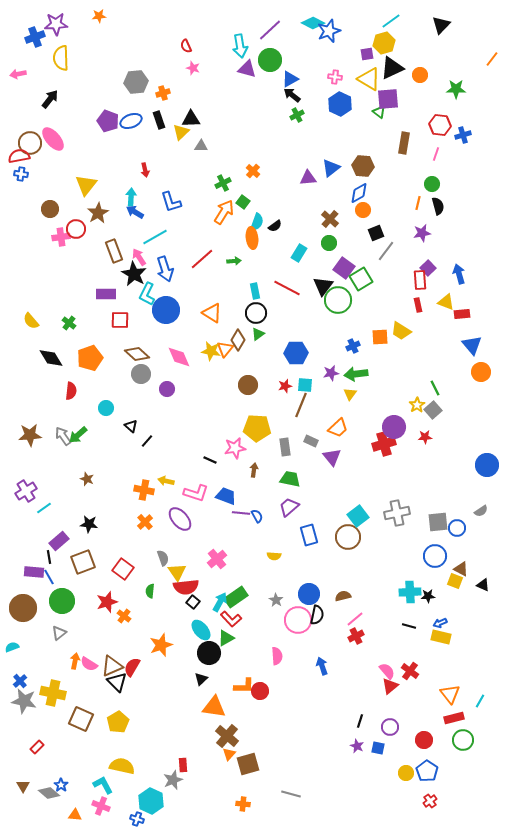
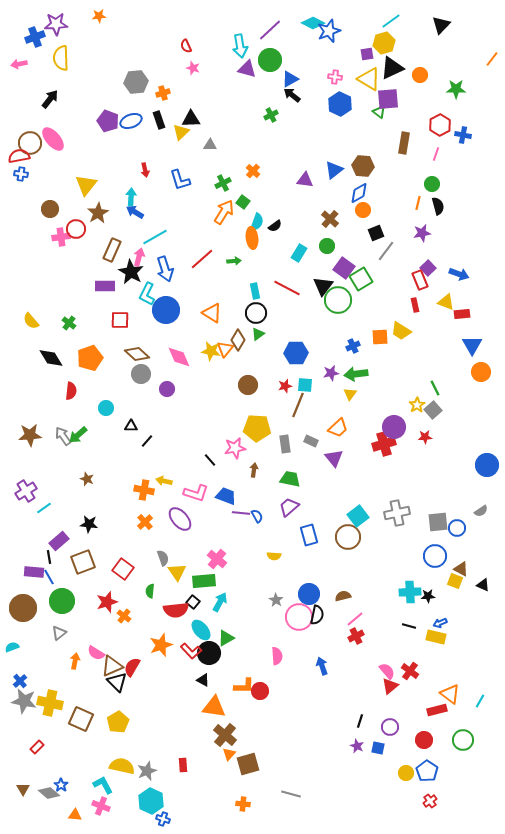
pink arrow at (18, 74): moved 1 px right, 10 px up
green cross at (297, 115): moved 26 px left
red hexagon at (440, 125): rotated 25 degrees clockwise
blue cross at (463, 135): rotated 28 degrees clockwise
gray triangle at (201, 146): moved 9 px right, 1 px up
blue triangle at (331, 168): moved 3 px right, 2 px down
purple triangle at (308, 178): moved 3 px left, 2 px down; rotated 12 degrees clockwise
blue L-shape at (171, 202): moved 9 px right, 22 px up
green circle at (329, 243): moved 2 px left, 3 px down
brown rectangle at (114, 251): moved 2 px left, 1 px up; rotated 45 degrees clockwise
pink arrow at (139, 257): rotated 48 degrees clockwise
black star at (134, 274): moved 3 px left, 2 px up
blue arrow at (459, 274): rotated 126 degrees clockwise
red rectangle at (420, 280): rotated 18 degrees counterclockwise
purple rectangle at (106, 294): moved 1 px left, 8 px up
red rectangle at (418, 305): moved 3 px left
blue triangle at (472, 345): rotated 10 degrees clockwise
brown line at (301, 405): moved 3 px left
black triangle at (131, 426): rotated 40 degrees counterclockwise
gray rectangle at (285, 447): moved 3 px up
purple triangle at (332, 457): moved 2 px right, 1 px down
black line at (210, 460): rotated 24 degrees clockwise
yellow arrow at (166, 481): moved 2 px left
pink cross at (217, 559): rotated 12 degrees counterclockwise
red semicircle at (186, 587): moved 10 px left, 23 px down
green rectangle at (236, 597): moved 32 px left, 16 px up; rotated 30 degrees clockwise
red L-shape at (231, 619): moved 40 px left, 32 px down
pink circle at (298, 620): moved 1 px right, 3 px up
yellow rectangle at (441, 637): moved 5 px left
pink semicircle at (89, 664): moved 7 px right, 11 px up
black triangle at (201, 679): moved 2 px right, 1 px down; rotated 48 degrees counterclockwise
yellow cross at (53, 693): moved 3 px left, 10 px down
orange triangle at (450, 694): rotated 15 degrees counterclockwise
red rectangle at (454, 718): moved 17 px left, 8 px up
brown cross at (227, 736): moved 2 px left, 1 px up
gray star at (173, 780): moved 26 px left, 9 px up
brown triangle at (23, 786): moved 3 px down
blue cross at (137, 819): moved 26 px right
